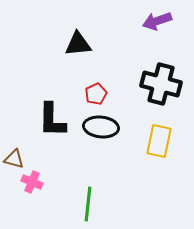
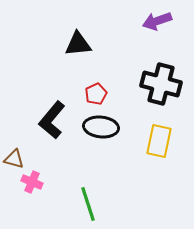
black L-shape: rotated 39 degrees clockwise
green line: rotated 24 degrees counterclockwise
